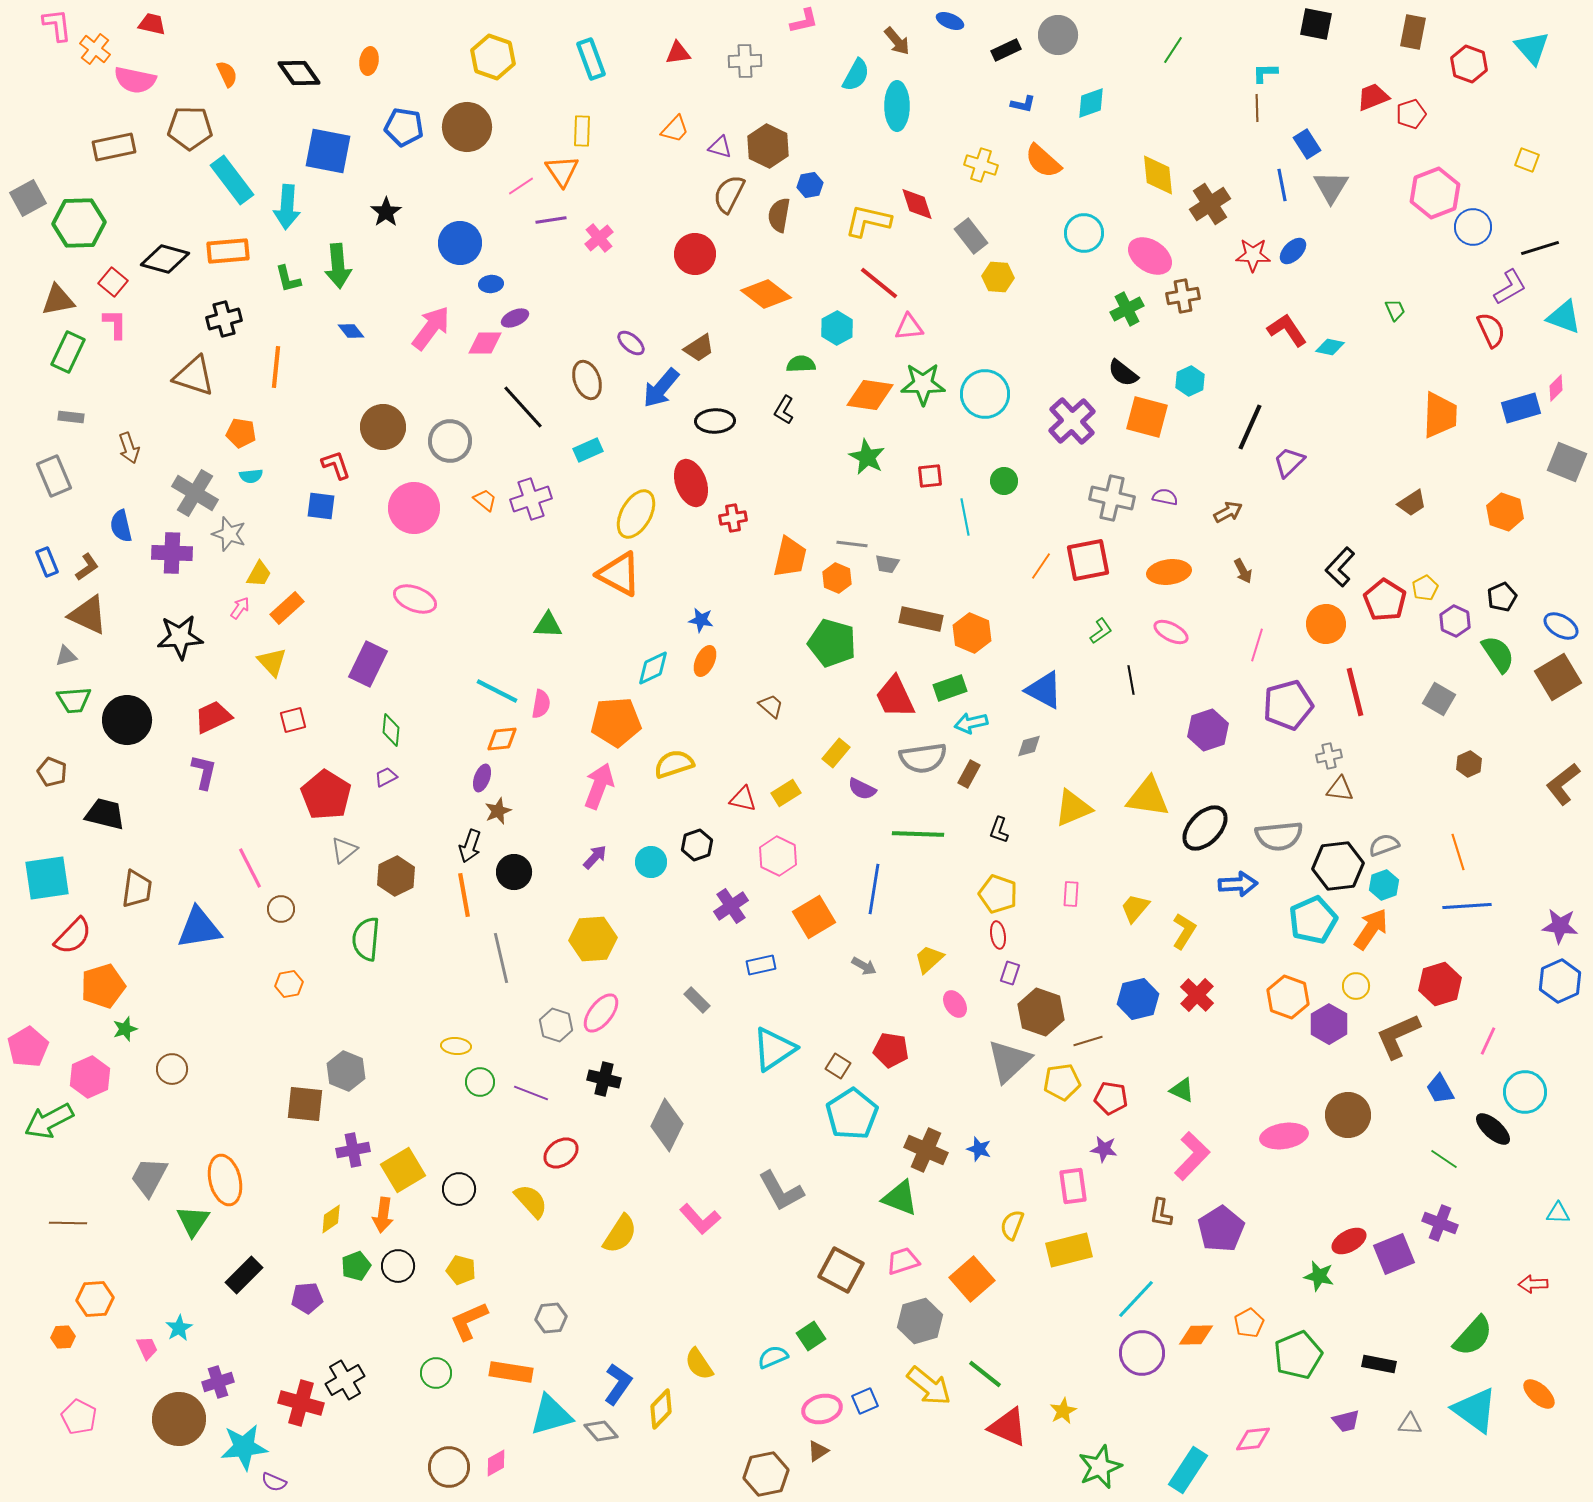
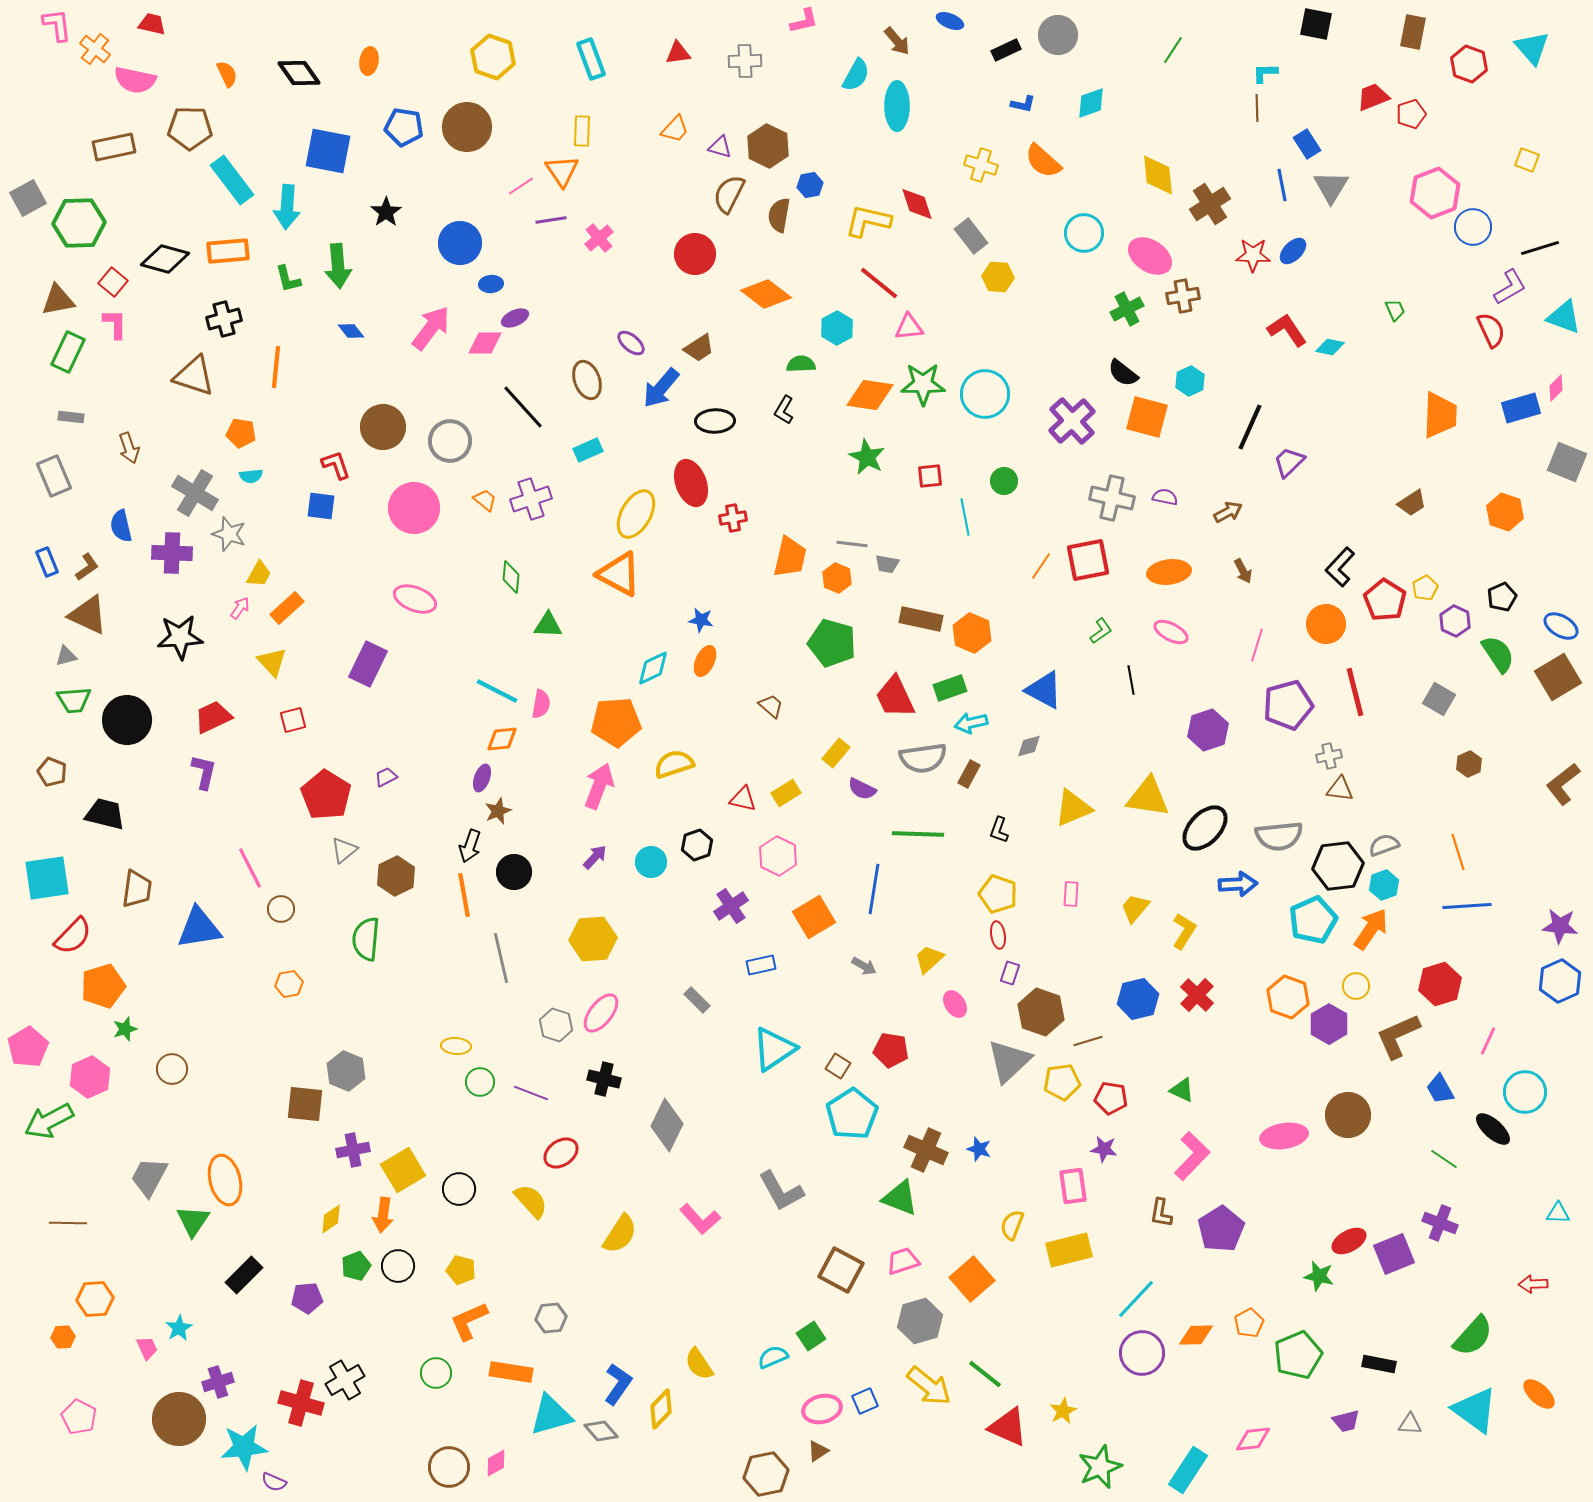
green diamond at (391, 730): moved 120 px right, 153 px up
